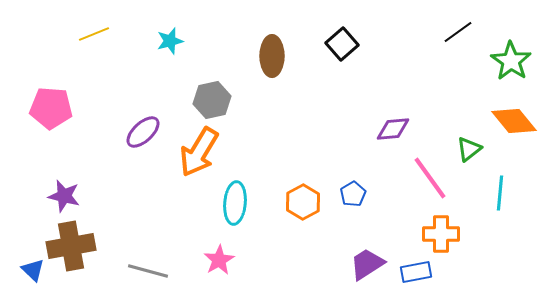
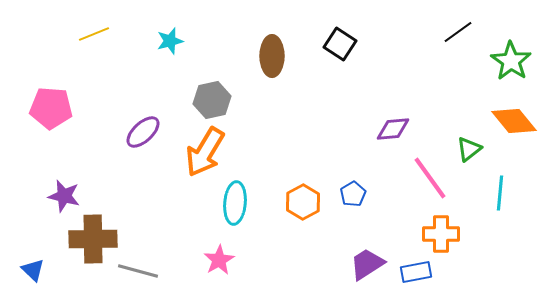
black square: moved 2 px left; rotated 16 degrees counterclockwise
orange arrow: moved 6 px right
brown cross: moved 22 px right, 7 px up; rotated 9 degrees clockwise
gray line: moved 10 px left
